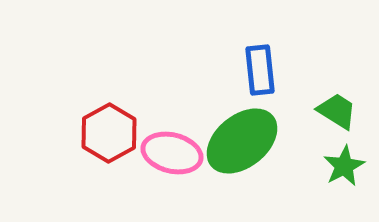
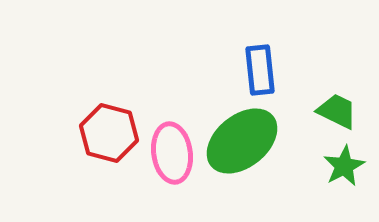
green trapezoid: rotated 6 degrees counterclockwise
red hexagon: rotated 16 degrees counterclockwise
pink ellipse: rotated 68 degrees clockwise
